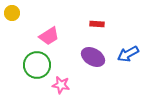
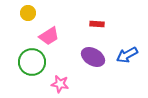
yellow circle: moved 16 px right
blue arrow: moved 1 px left, 1 px down
green circle: moved 5 px left, 3 px up
pink star: moved 1 px left, 1 px up
